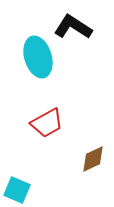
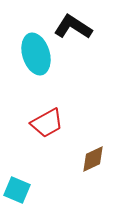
cyan ellipse: moved 2 px left, 3 px up
